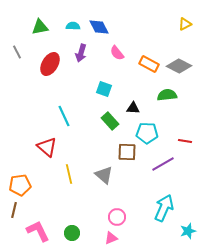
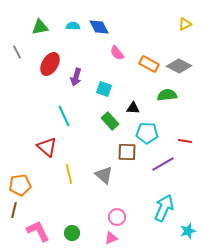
purple arrow: moved 5 px left, 24 px down
